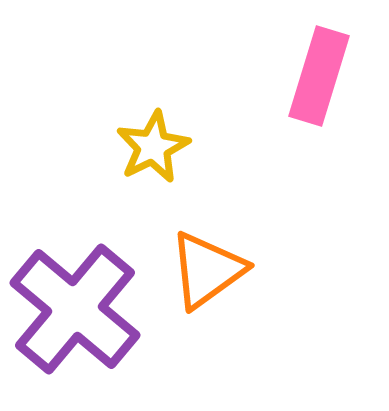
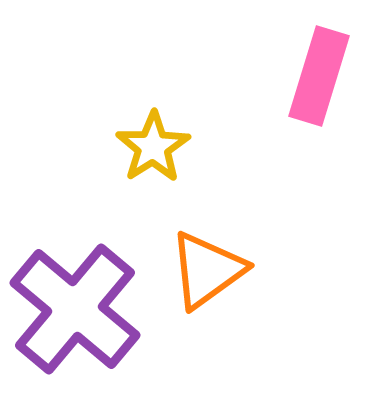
yellow star: rotated 6 degrees counterclockwise
